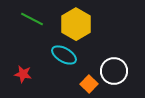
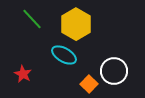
green line: rotated 20 degrees clockwise
red star: rotated 18 degrees clockwise
